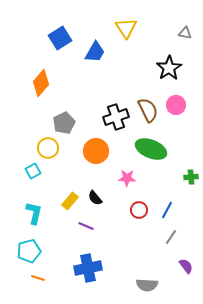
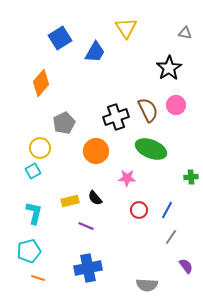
yellow circle: moved 8 px left
yellow rectangle: rotated 36 degrees clockwise
